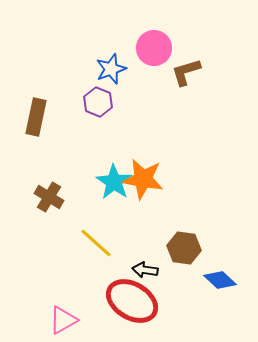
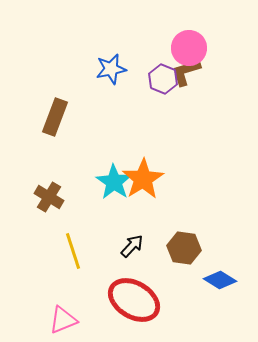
pink circle: moved 35 px right
blue star: rotated 8 degrees clockwise
purple hexagon: moved 65 px right, 23 px up
brown rectangle: moved 19 px right; rotated 9 degrees clockwise
orange star: rotated 30 degrees clockwise
yellow line: moved 23 px left, 8 px down; rotated 30 degrees clockwise
black arrow: moved 13 px left, 24 px up; rotated 125 degrees clockwise
blue diamond: rotated 12 degrees counterclockwise
red ellipse: moved 2 px right, 1 px up
pink triangle: rotated 8 degrees clockwise
